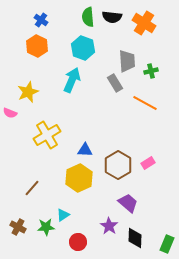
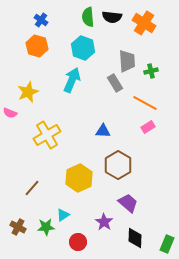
orange hexagon: rotated 10 degrees counterclockwise
blue triangle: moved 18 px right, 19 px up
pink rectangle: moved 36 px up
purple star: moved 5 px left, 4 px up
